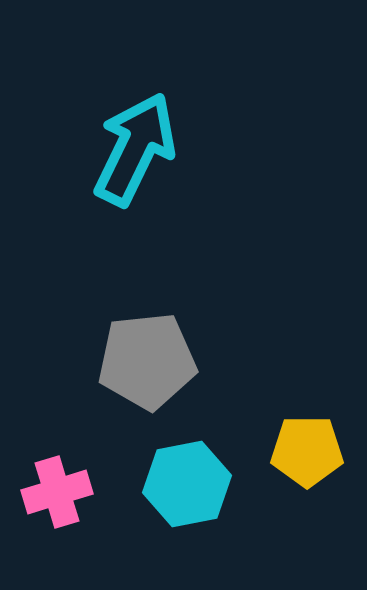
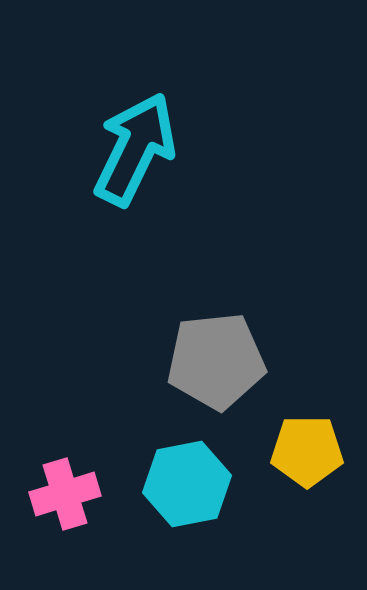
gray pentagon: moved 69 px right
pink cross: moved 8 px right, 2 px down
